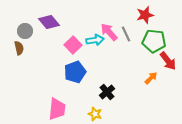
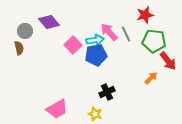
blue pentagon: moved 21 px right, 17 px up; rotated 10 degrees clockwise
black cross: rotated 14 degrees clockwise
pink trapezoid: rotated 55 degrees clockwise
